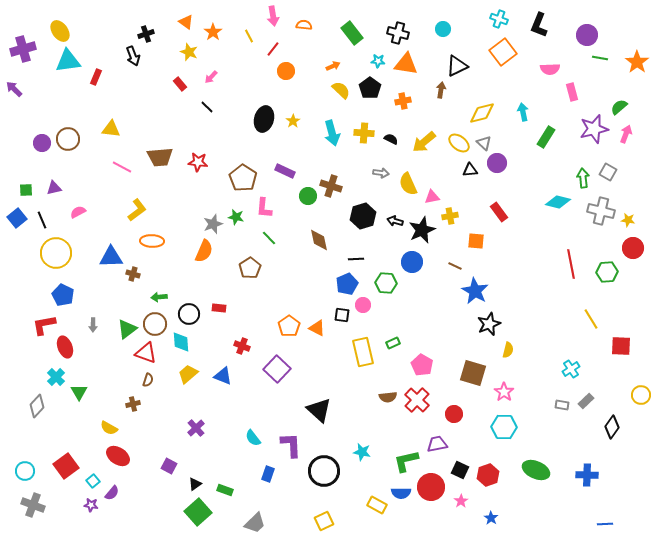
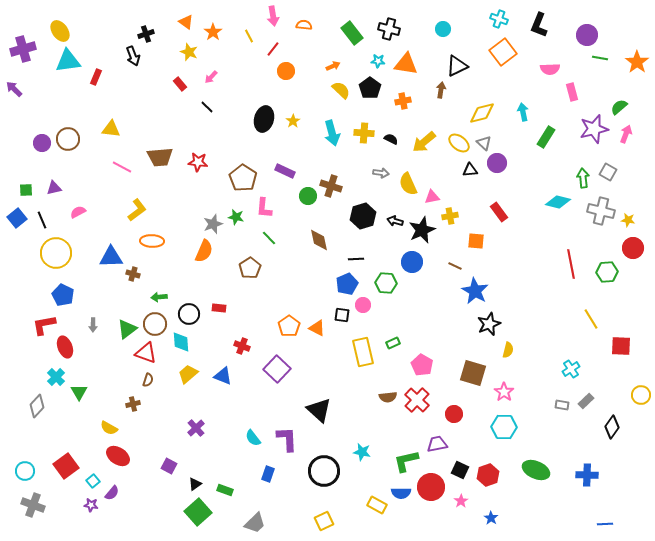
black cross at (398, 33): moved 9 px left, 4 px up
purple L-shape at (291, 445): moved 4 px left, 6 px up
